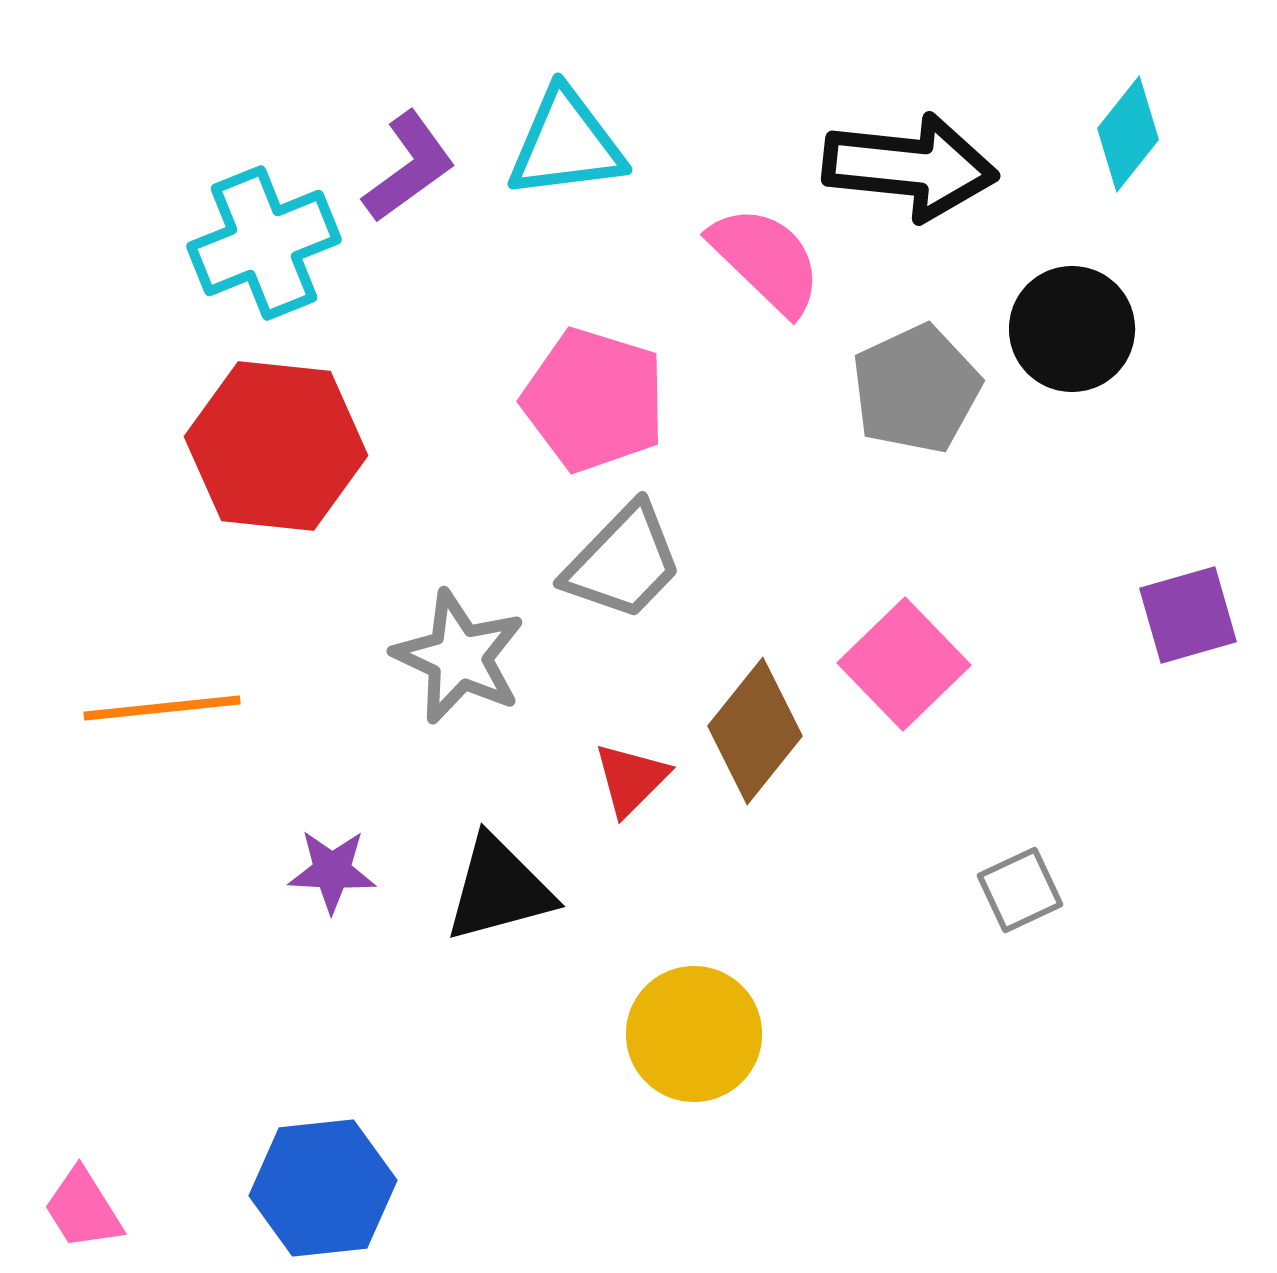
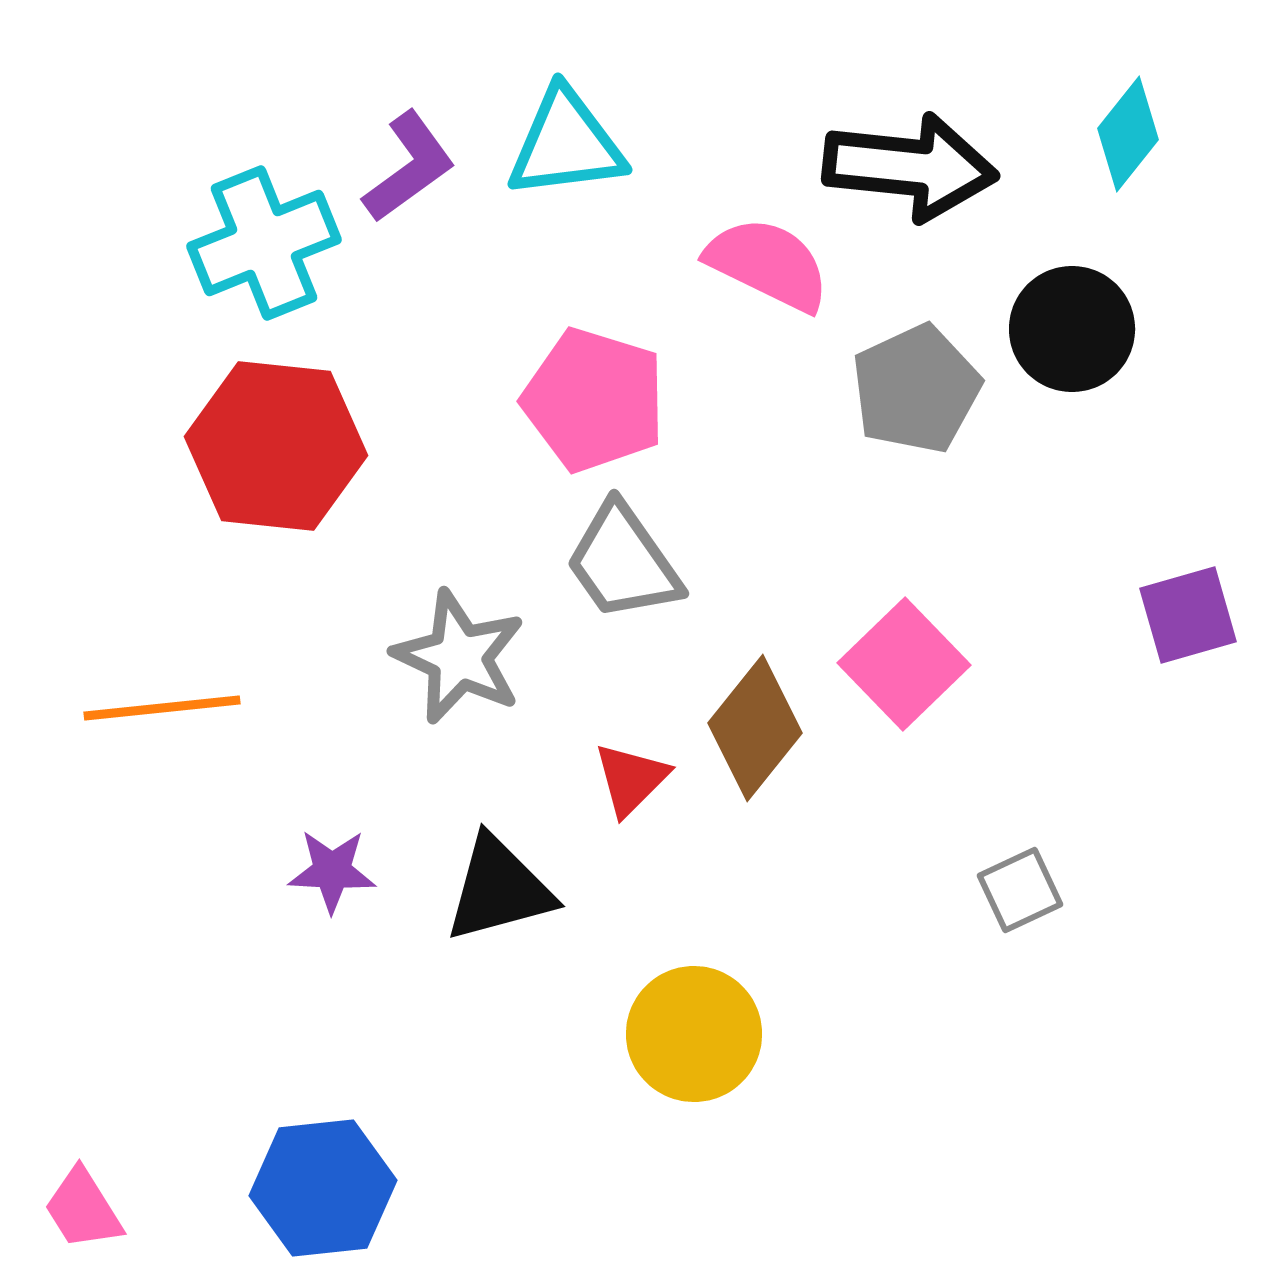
pink semicircle: moved 2 px right, 4 px down; rotated 18 degrees counterclockwise
gray trapezoid: rotated 101 degrees clockwise
brown diamond: moved 3 px up
